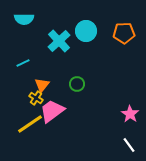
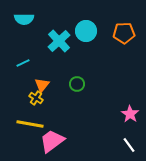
pink trapezoid: moved 30 px down
yellow line: rotated 44 degrees clockwise
